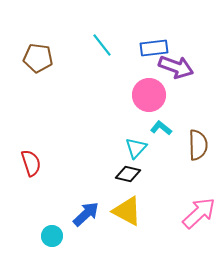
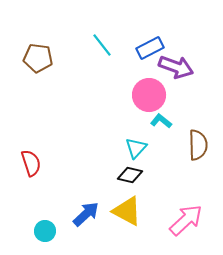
blue rectangle: moved 4 px left; rotated 20 degrees counterclockwise
cyan L-shape: moved 7 px up
black diamond: moved 2 px right, 1 px down
pink arrow: moved 13 px left, 7 px down
cyan circle: moved 7 px left, 5 px up
